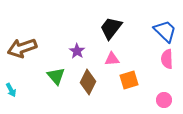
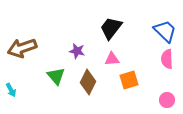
purple star: rotated 21 degrees counterclockwise
pink circle: moved 3 px right
